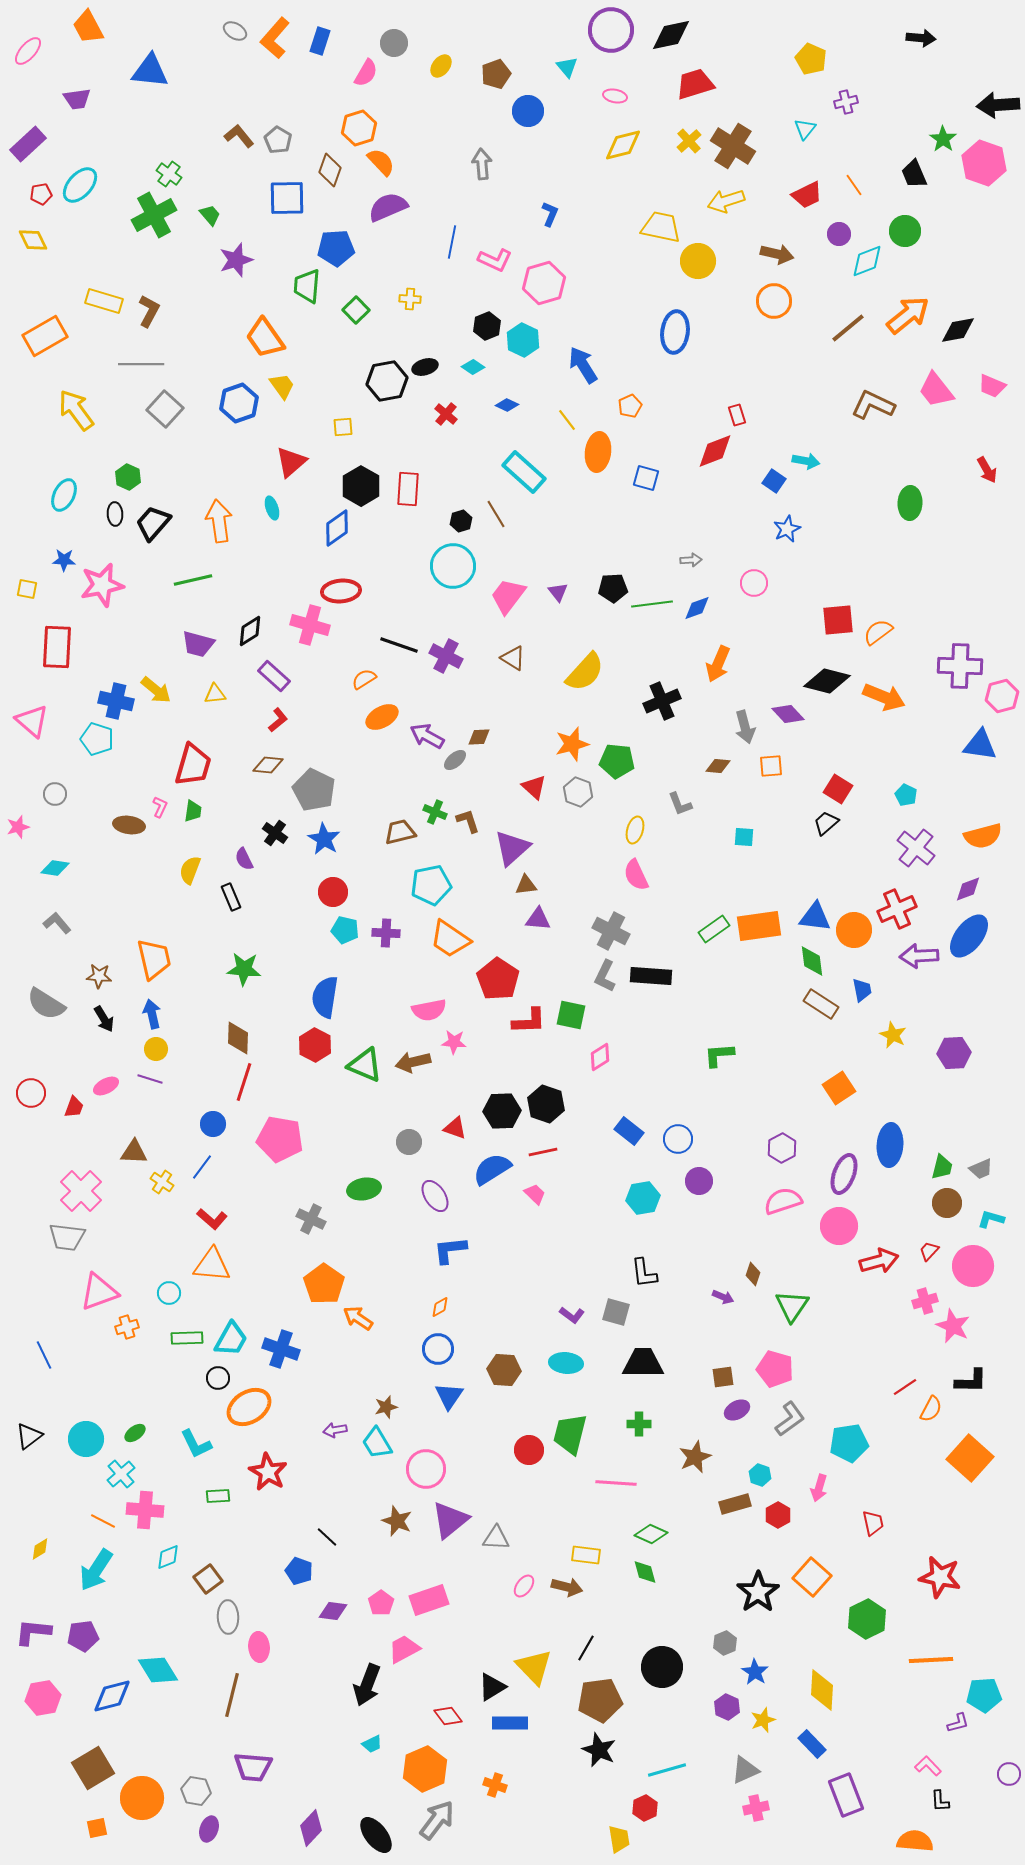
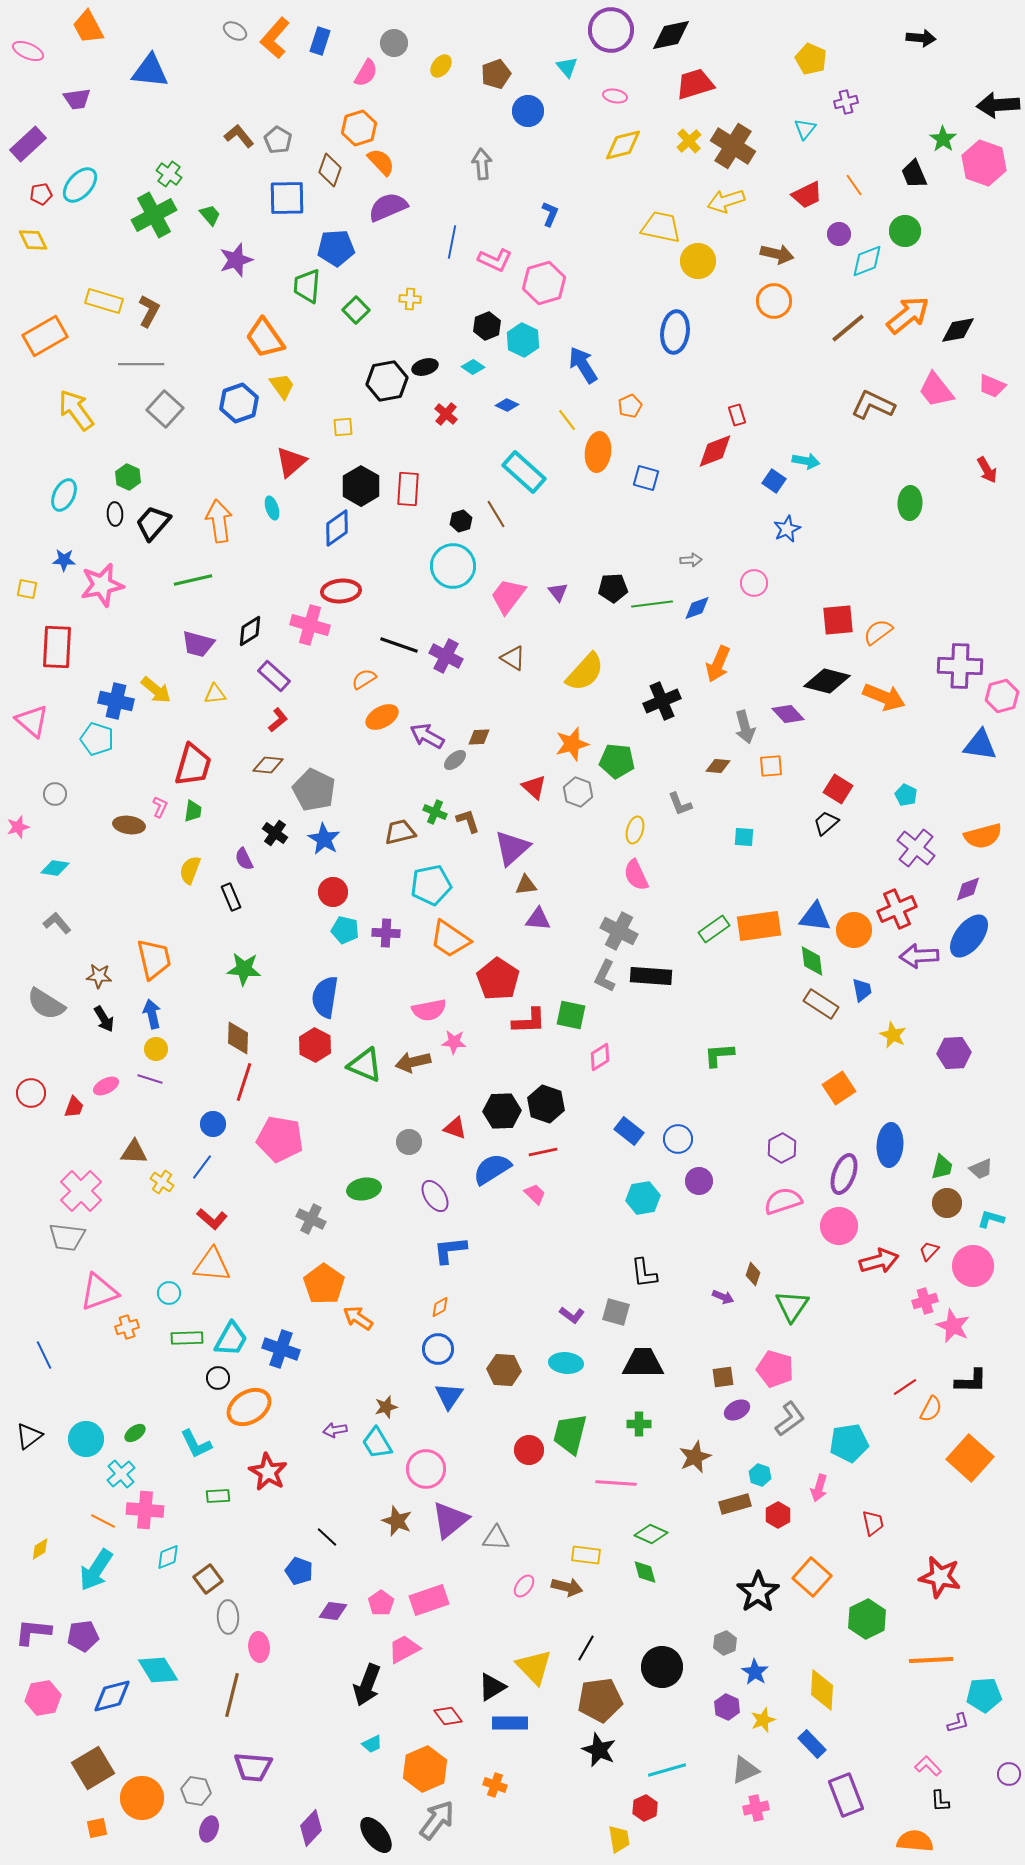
pink ellipse at (28, 51): rotated 72 degrees clockwise
gray cross at (611, 931): moved 8 px right
